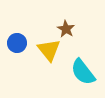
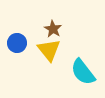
brown star: moved 13 px left
